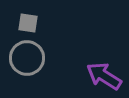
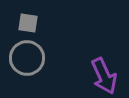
purple arrow: rotated 147 degrees counterclockwise
